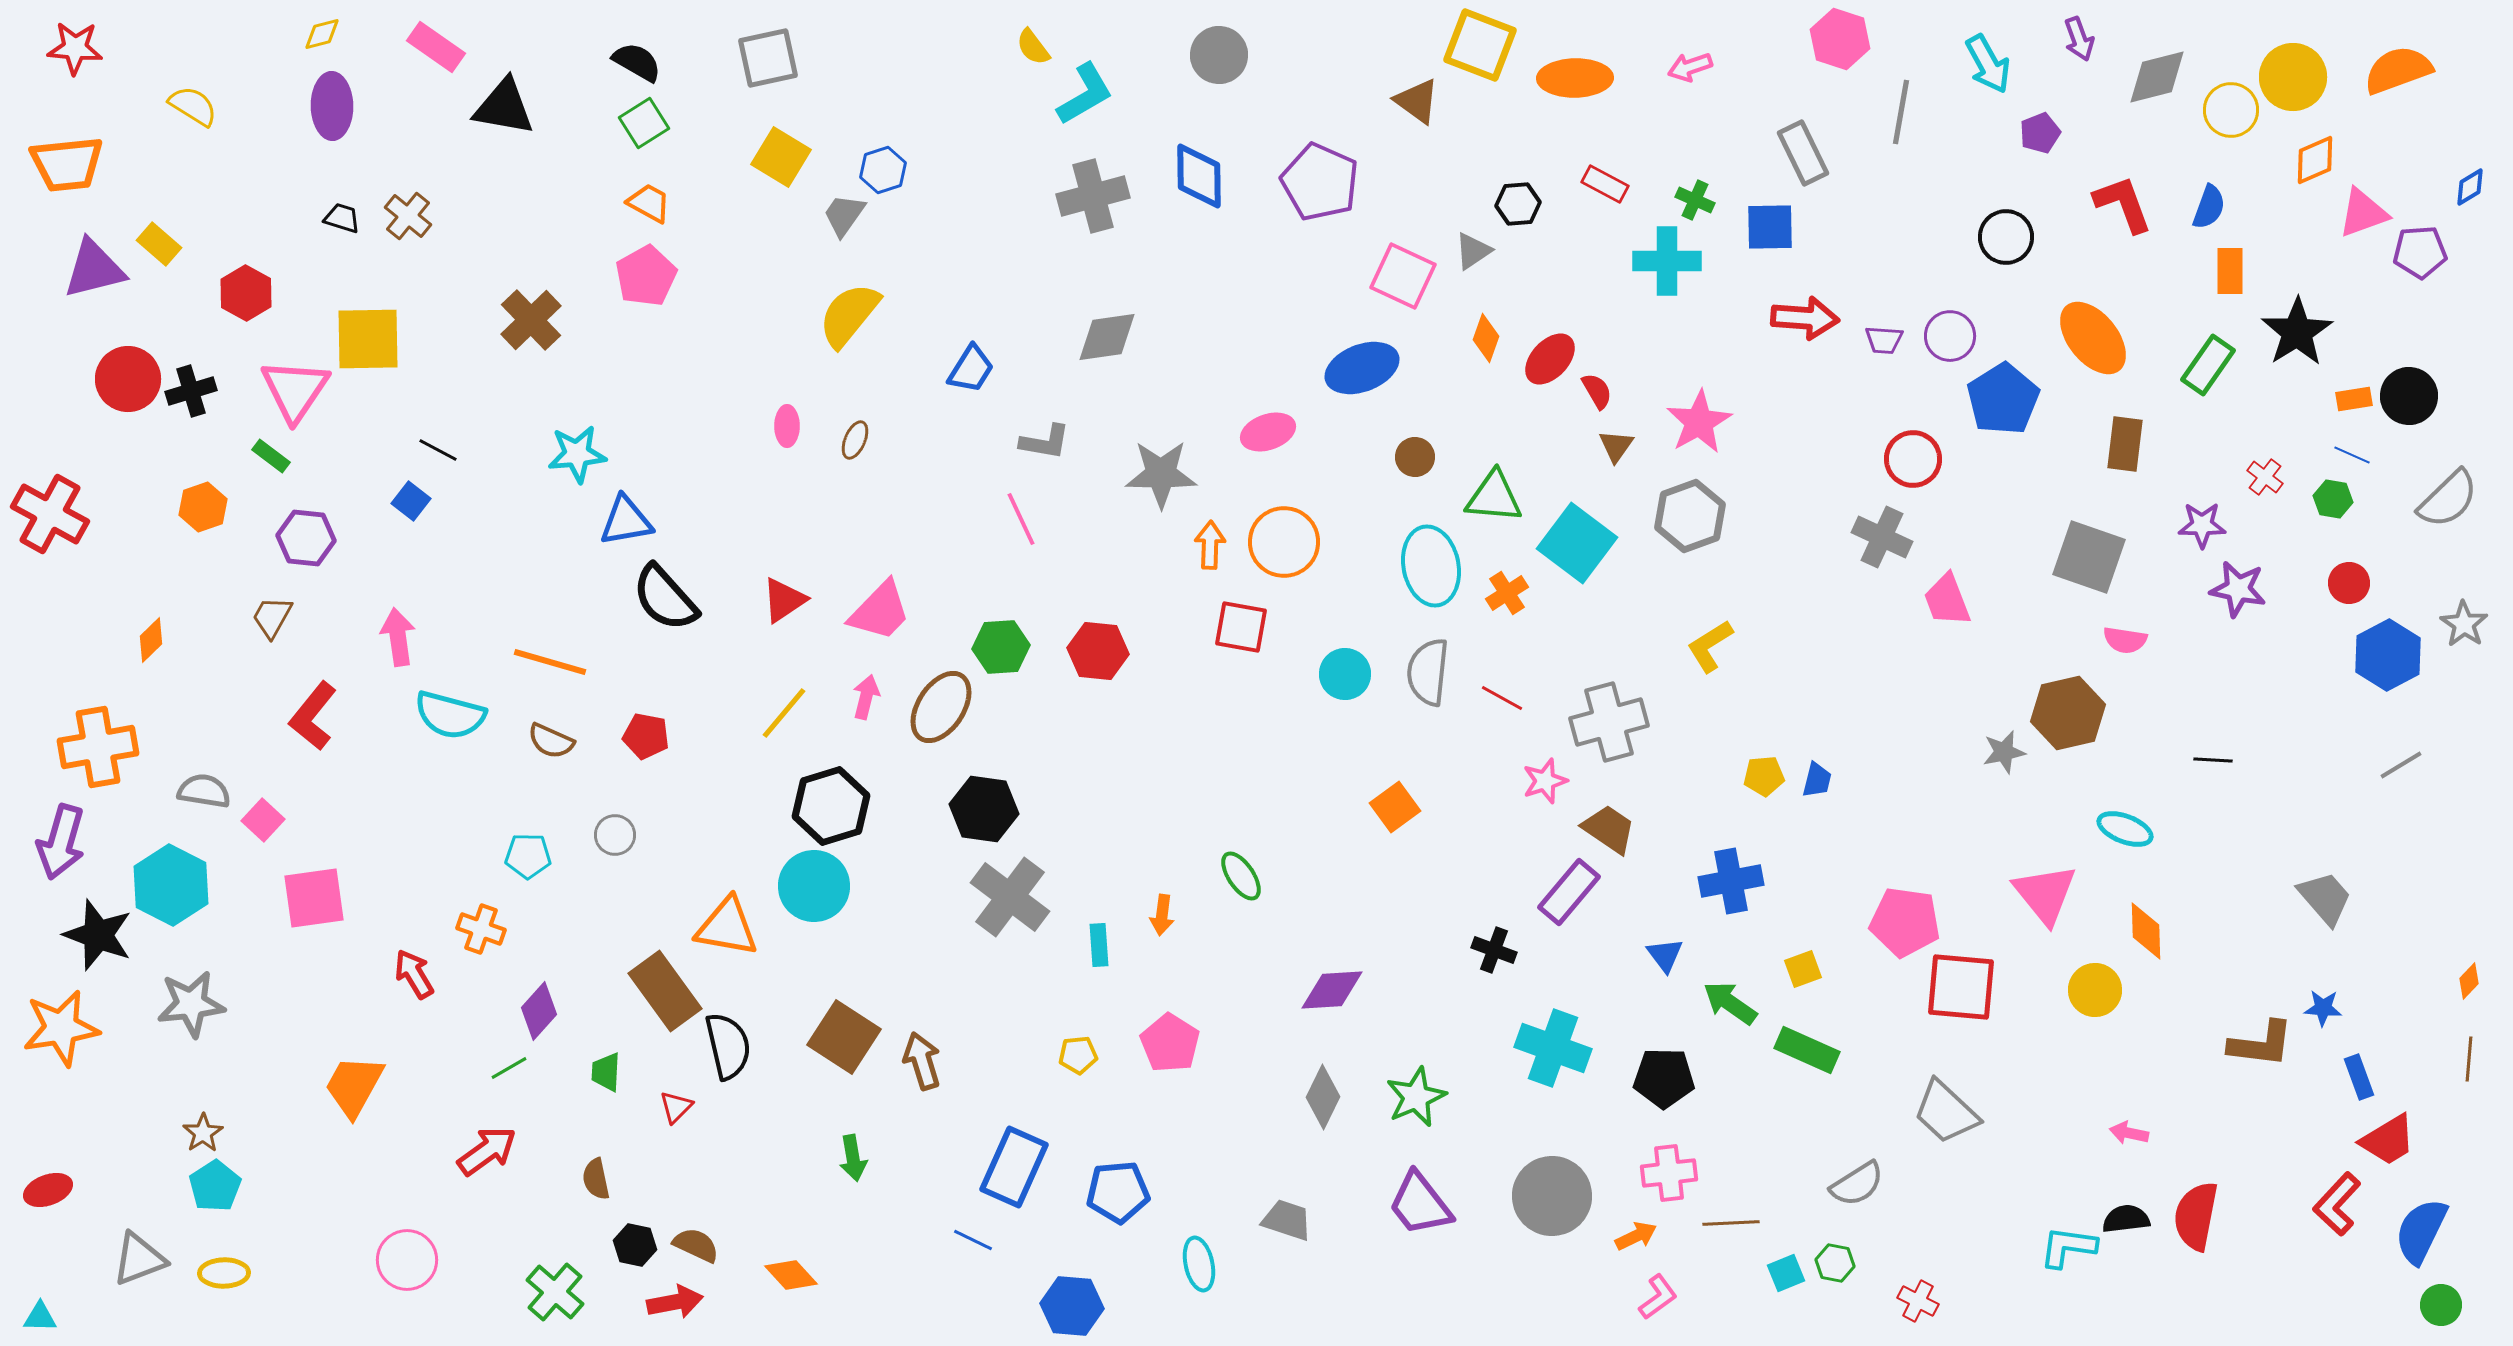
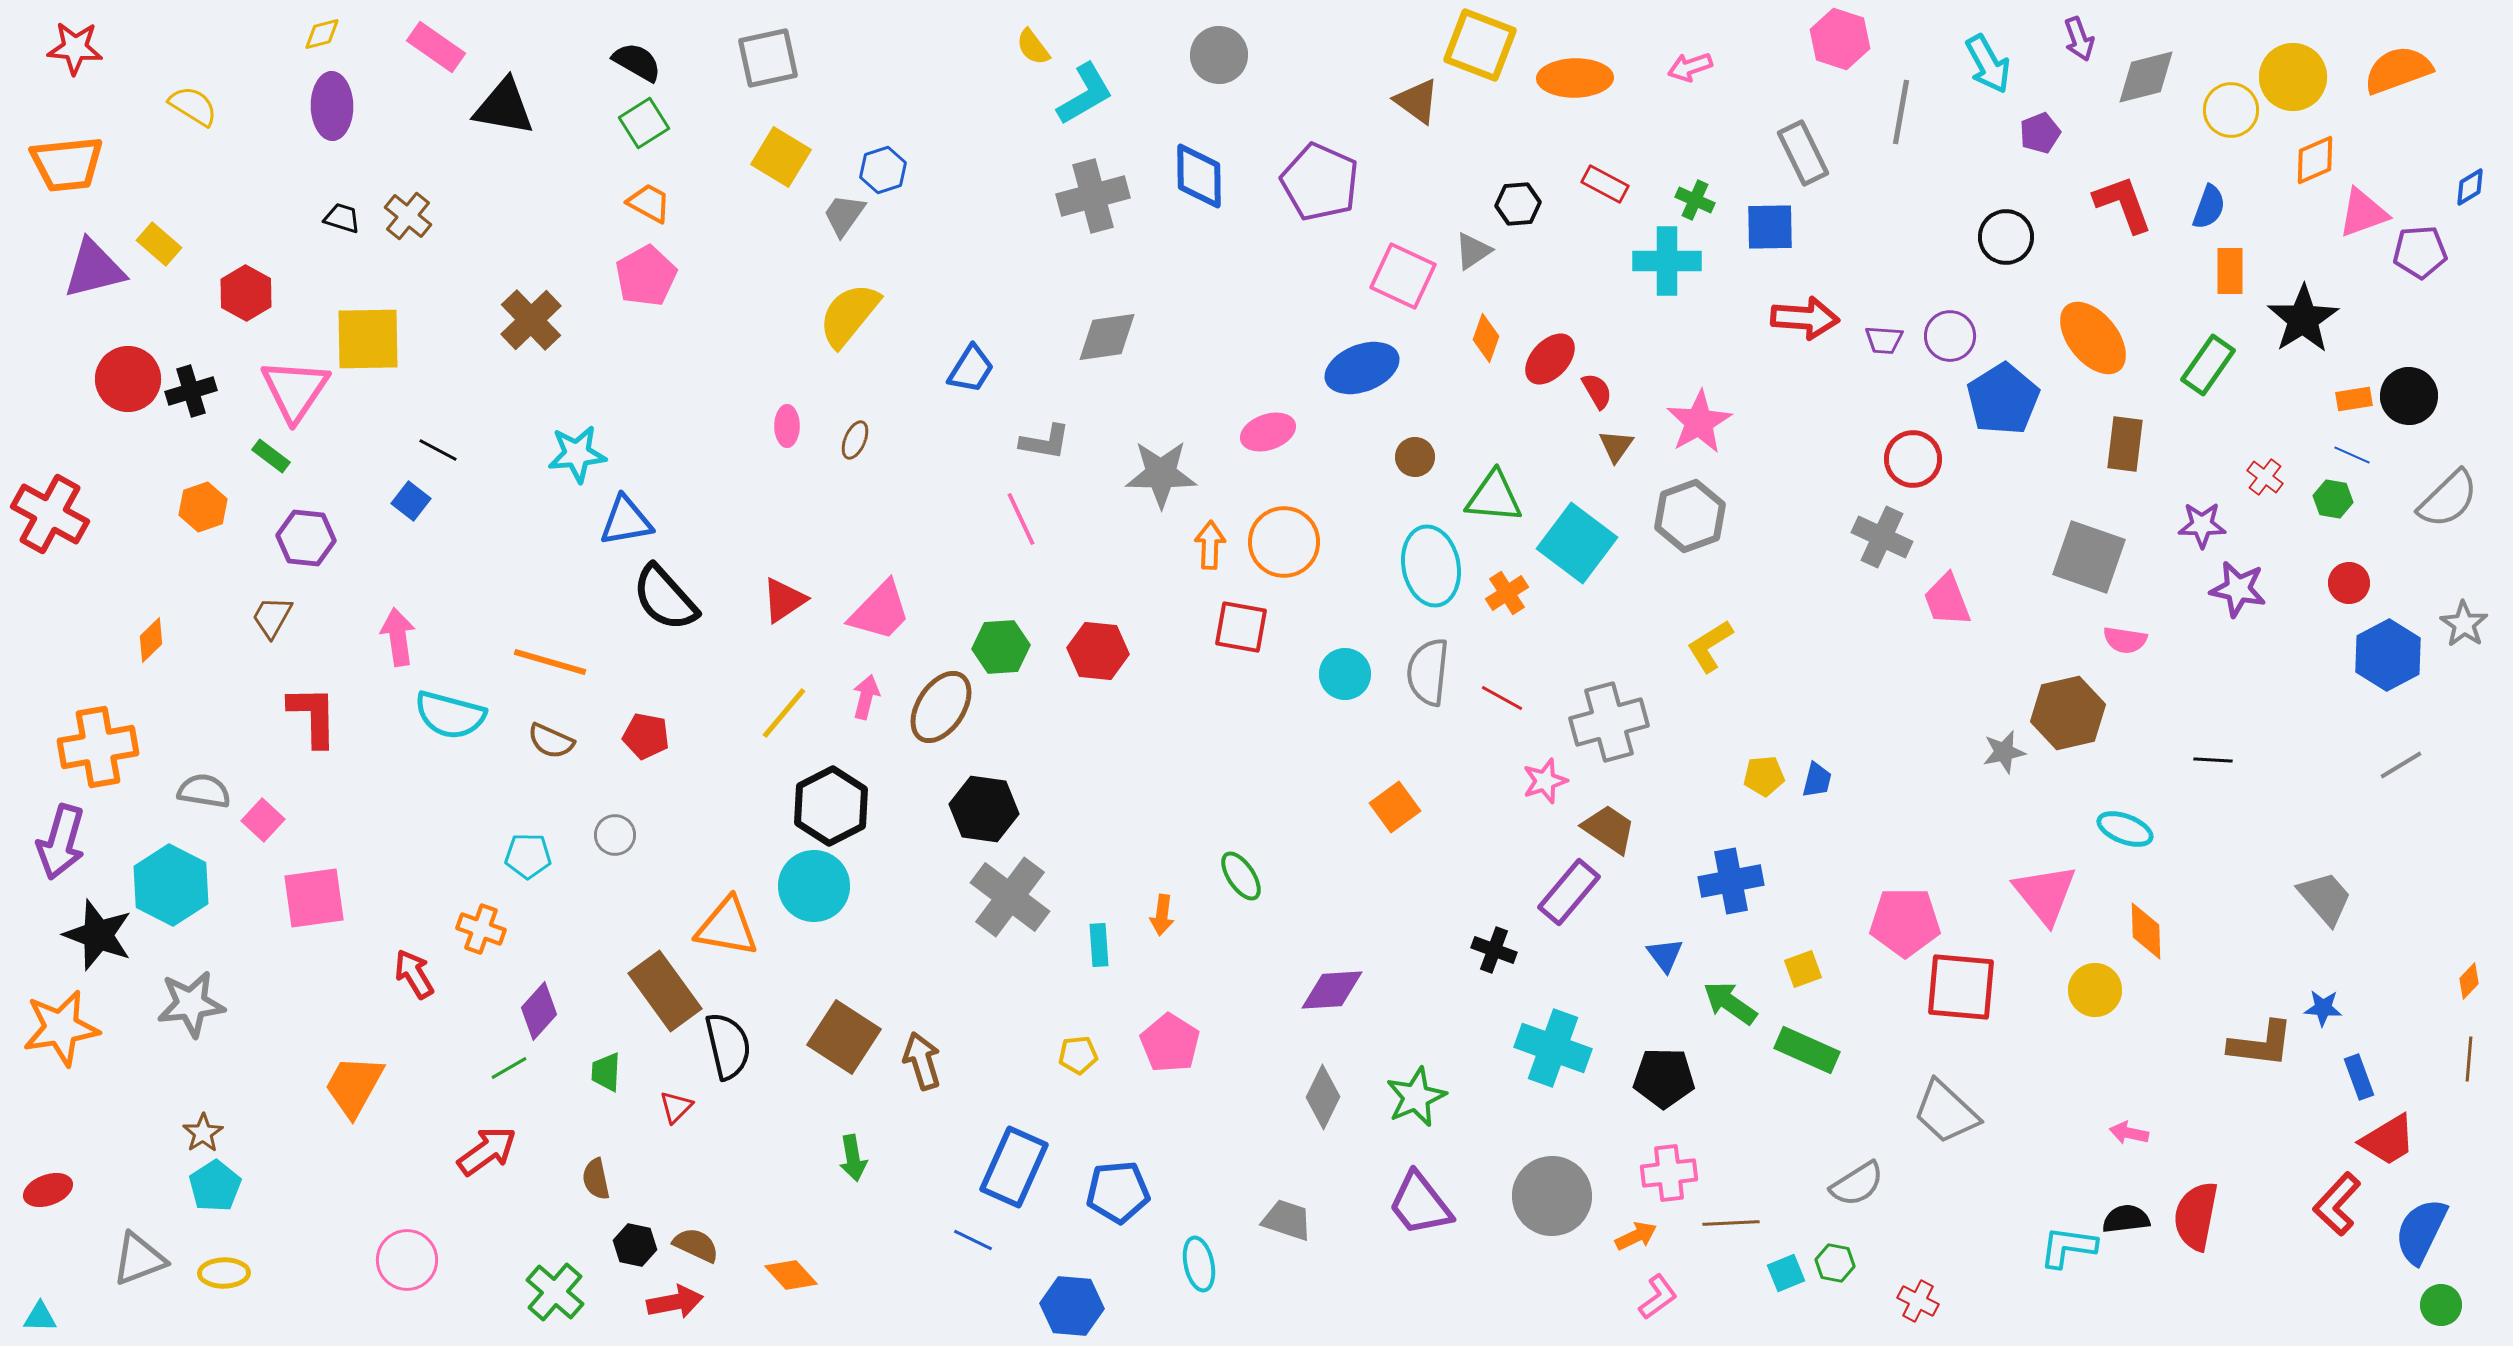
gray diamond at (2157, 77): moved 11 px left
black star at (2297, 332): moved 6 px right, 13 px up
red L-shape at (313, 716): rotated 140 degrees clockwise
black hexagon at (831, 806): rotated 10 degrees counterclockwise
pink pentagon at (1905, 922): rotated 8 degrees counterclockwise
